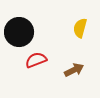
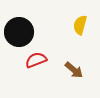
yellow semicircle: moved 3 px up
brown arrow: rotated 66 degrees clockwise
